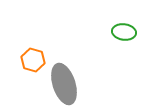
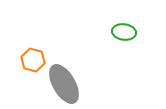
gray ellipse: rotated 12 degrees counterclockwise
